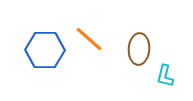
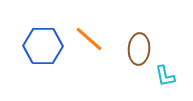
blue hexagon: moved 2 px left, 4 px up
cyan L-shape: rotated 25 degrees counterclockwise
